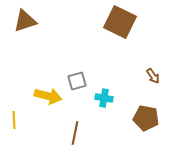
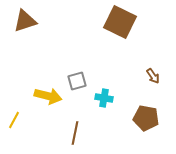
yellow line: rotated 30 degrees clockwise
